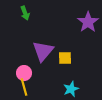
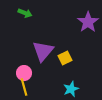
green arrow: rotated 48 degrees counterclockwise
yellow square: rotated 24 degrees counterclockwise
